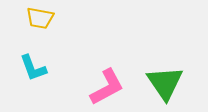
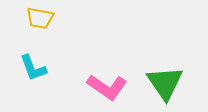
pink L-shape: rotated 63 degrees clockwise
